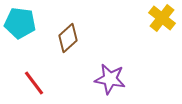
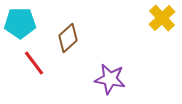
yellow cross: rotated 8 degrees clockwise
cyan pentagon: rotated 8 degrees counterclockwise
red line: moved 20 px up
